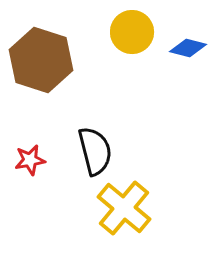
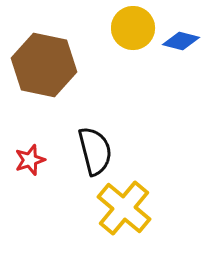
yellow circle: moved 1 px right, 4 px up
blue diamond: moved 7 px left, 7 px up
brown hexagon: moved 3 px right, 5 px down; rotated 6 degrees counterclockwise
red star: rotated 8 degrees counterclockwise
